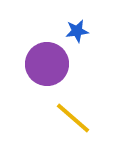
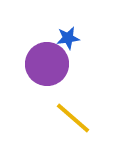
blue star: moved 9 px left, 7 px down
